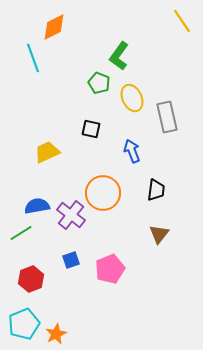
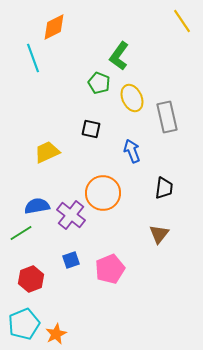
black trapezoid: moved 8 px right, 2 px up
